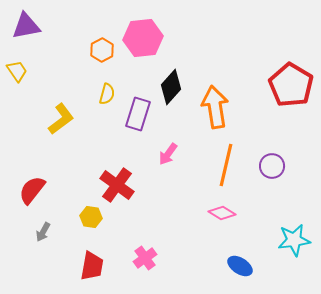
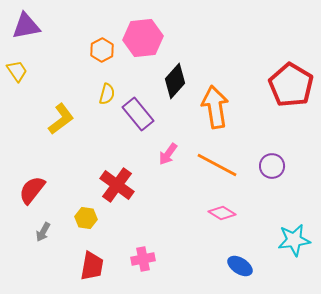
black diamond: moved 4 px right, 6 px up
purple rectangle: rotated 56 degrees counterclockwise
orange line: moved 9 px left; rotated 75 degrees counterclockwise
yellow hexagon: moved 5 px left, 1 px down
pink cross: moved 2 px left, 1 px down; rotated 25 degrees clockwise
